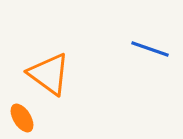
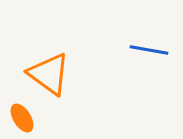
blue line: moved 1 px left, 1 px down; rotated 9 degrees counterclockwise
